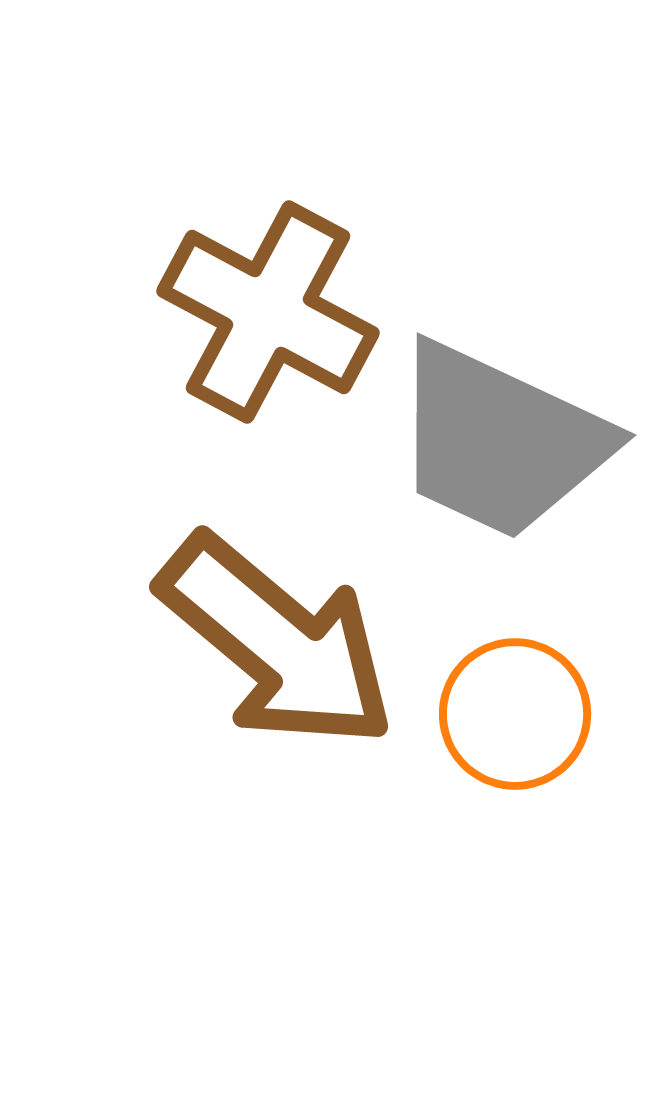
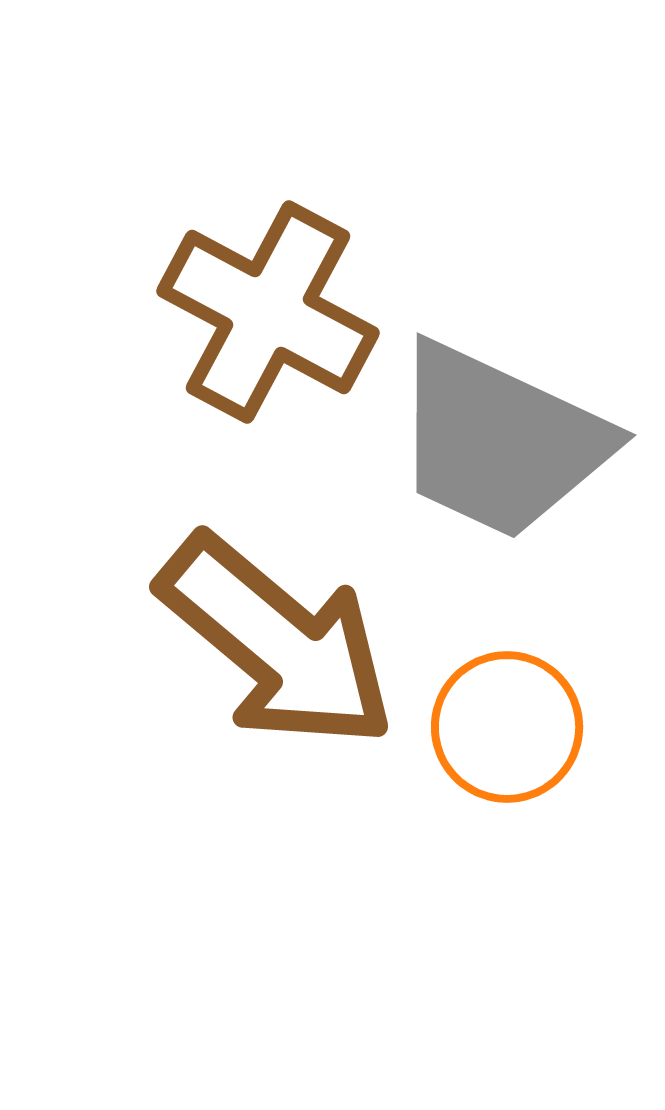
orange circle: moved 8 px left, 13 px down
